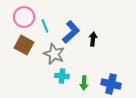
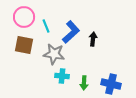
cyan line: moved 1 px right
brown square: rotated 18 degrees counterclockwise
gray star: rotated 15 degrees counterclockwise
